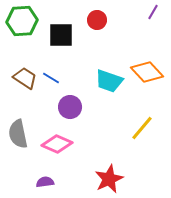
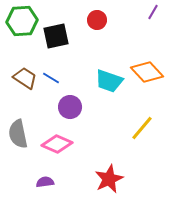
black square: moved 5 px left, 1 px down; rotated 12 degrees counterclockwise
